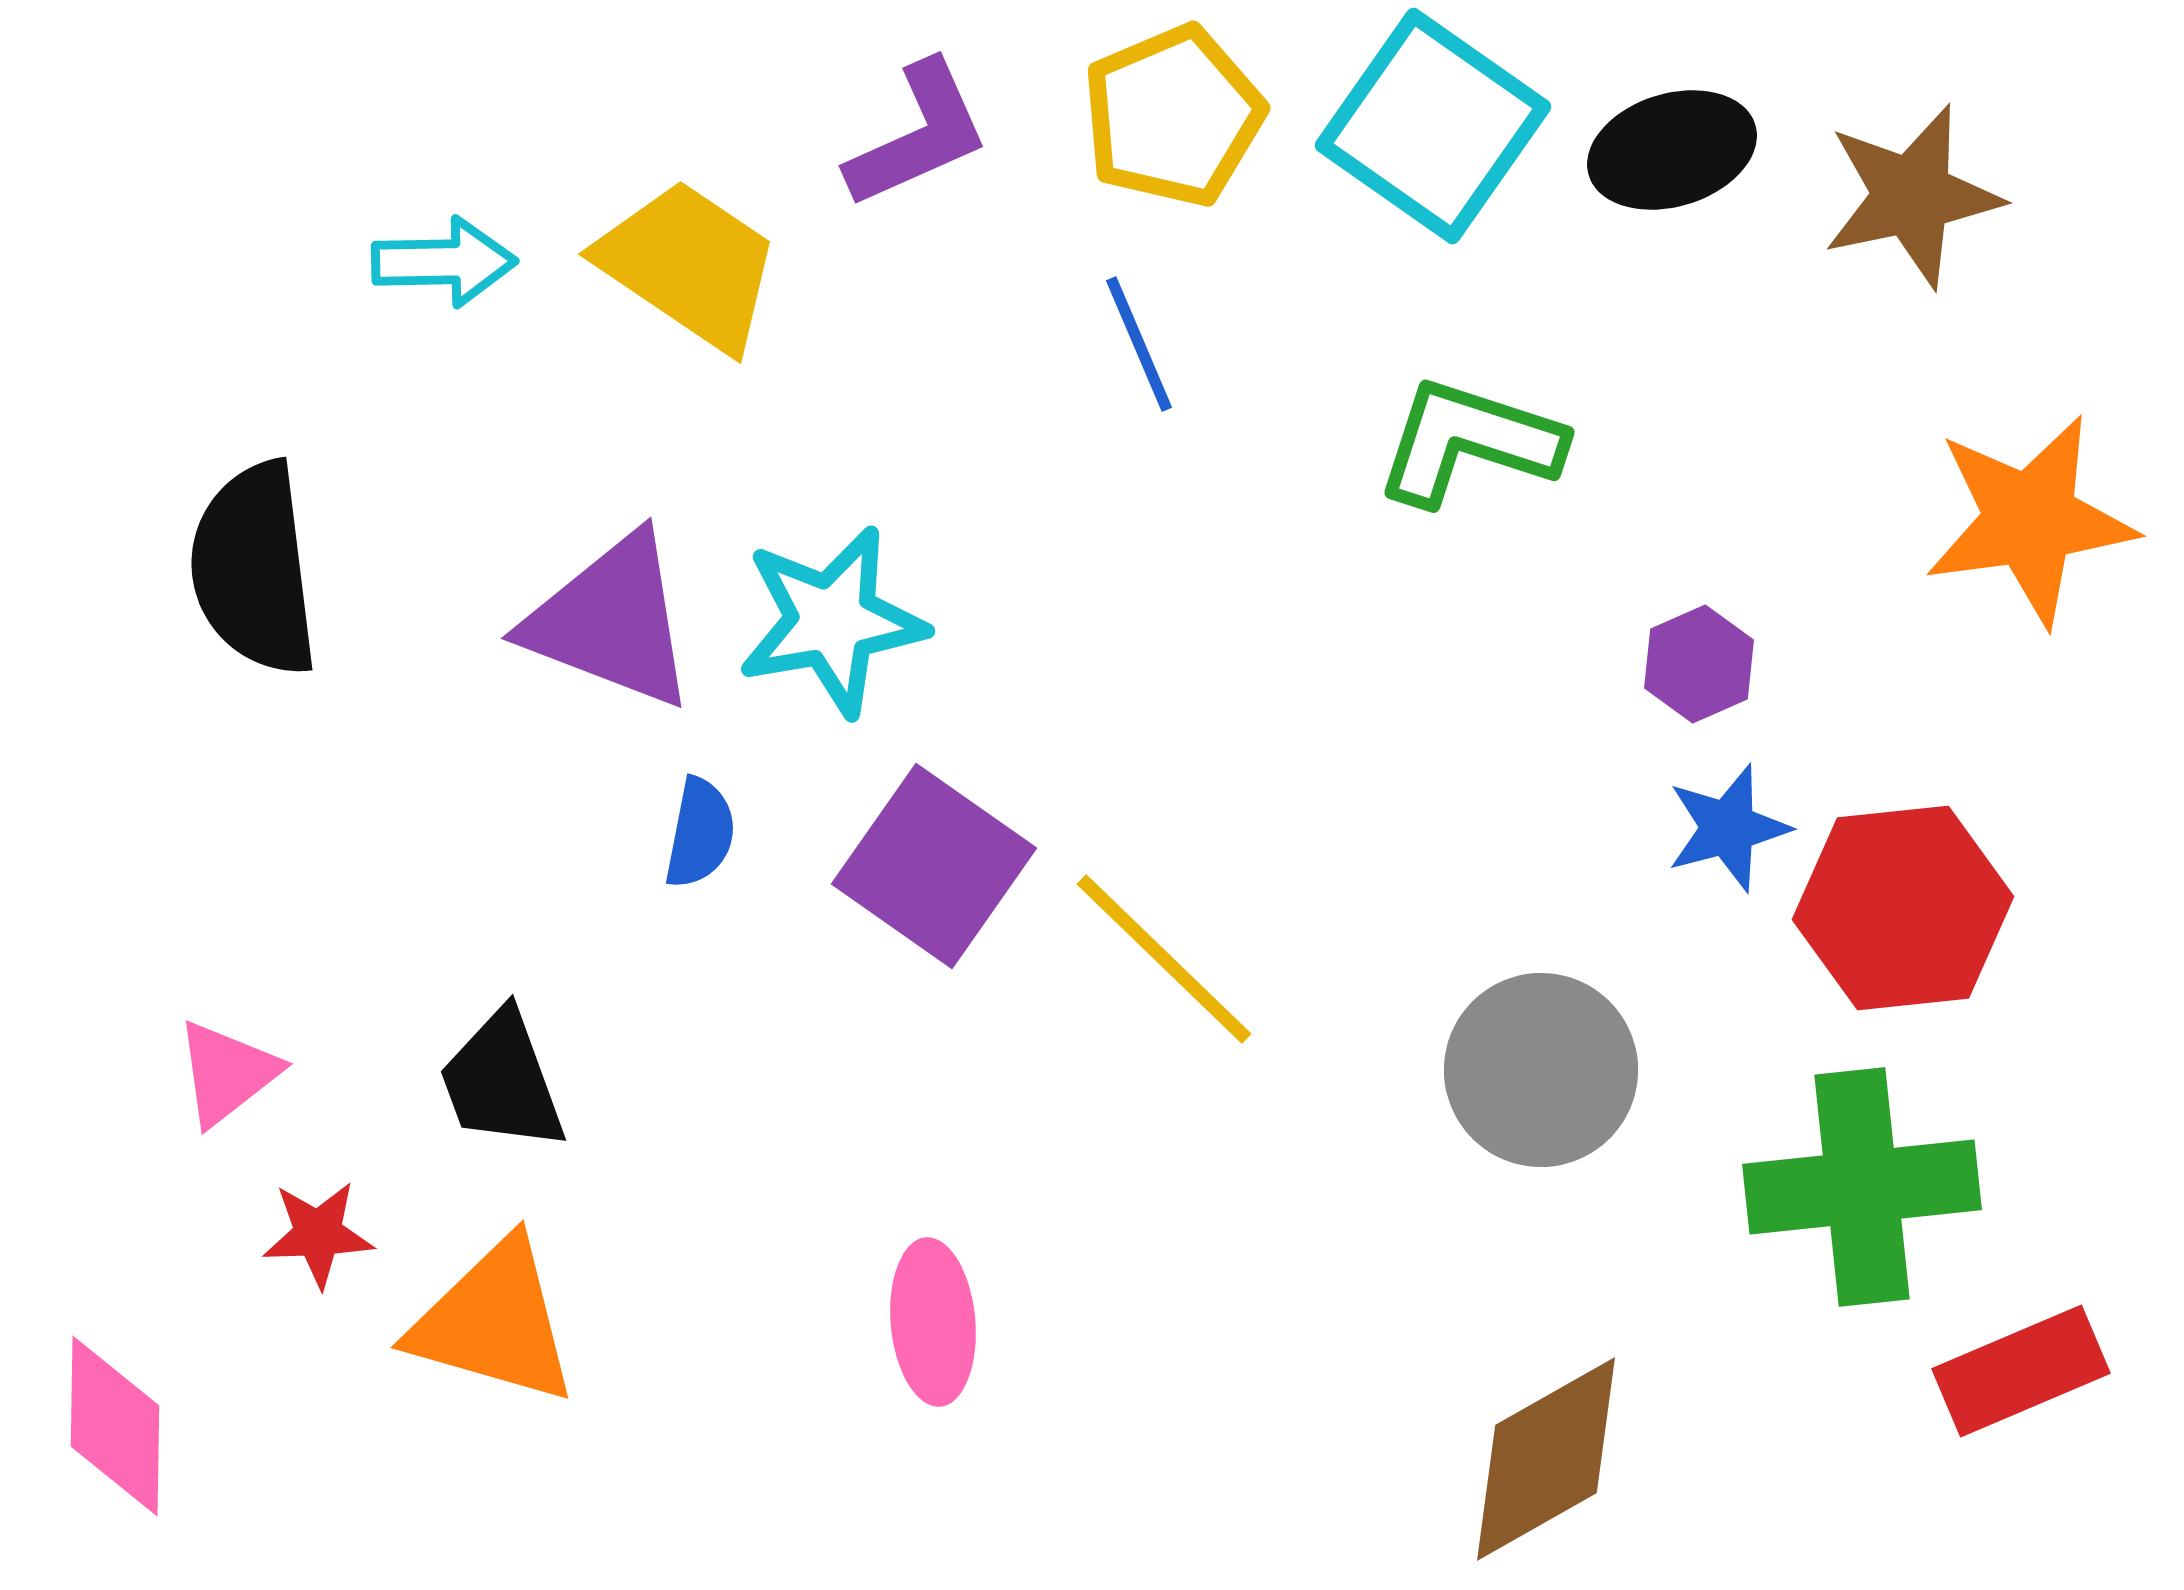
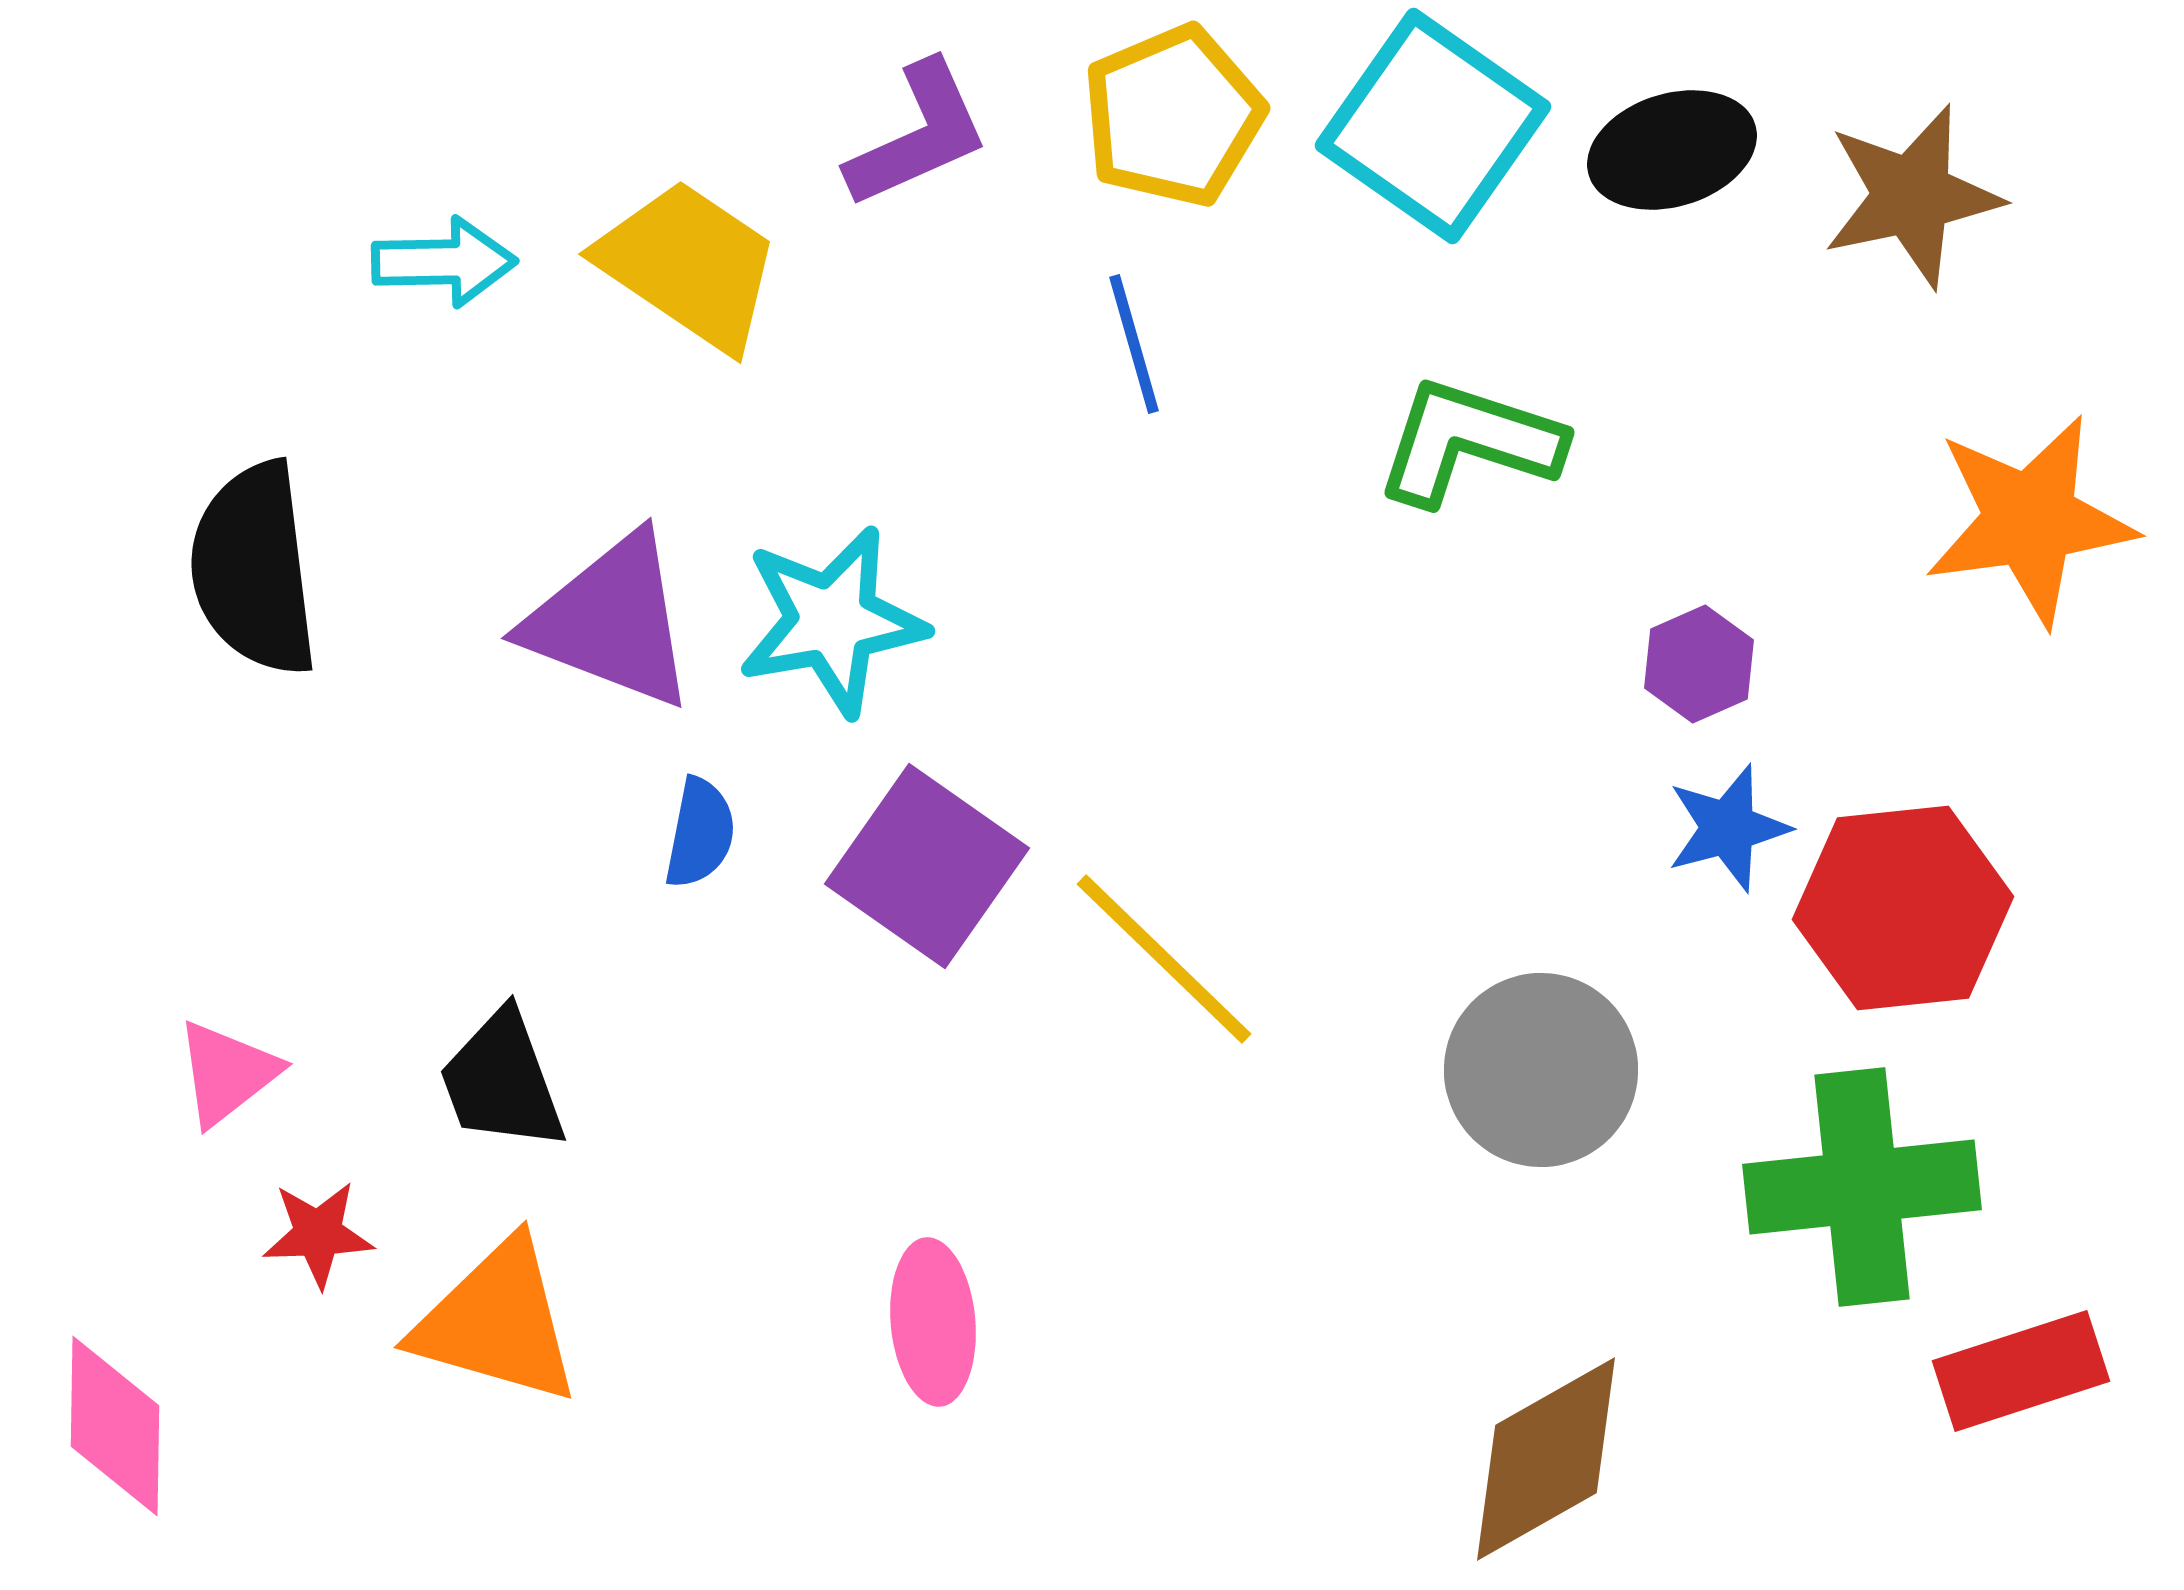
blue line: moved 5 px left; rotated 7 degrees clockwise
purple square: moved 7 px left
orange triangle: moved 3 px right
red rectangle: rotated 5 degrees clockwise
